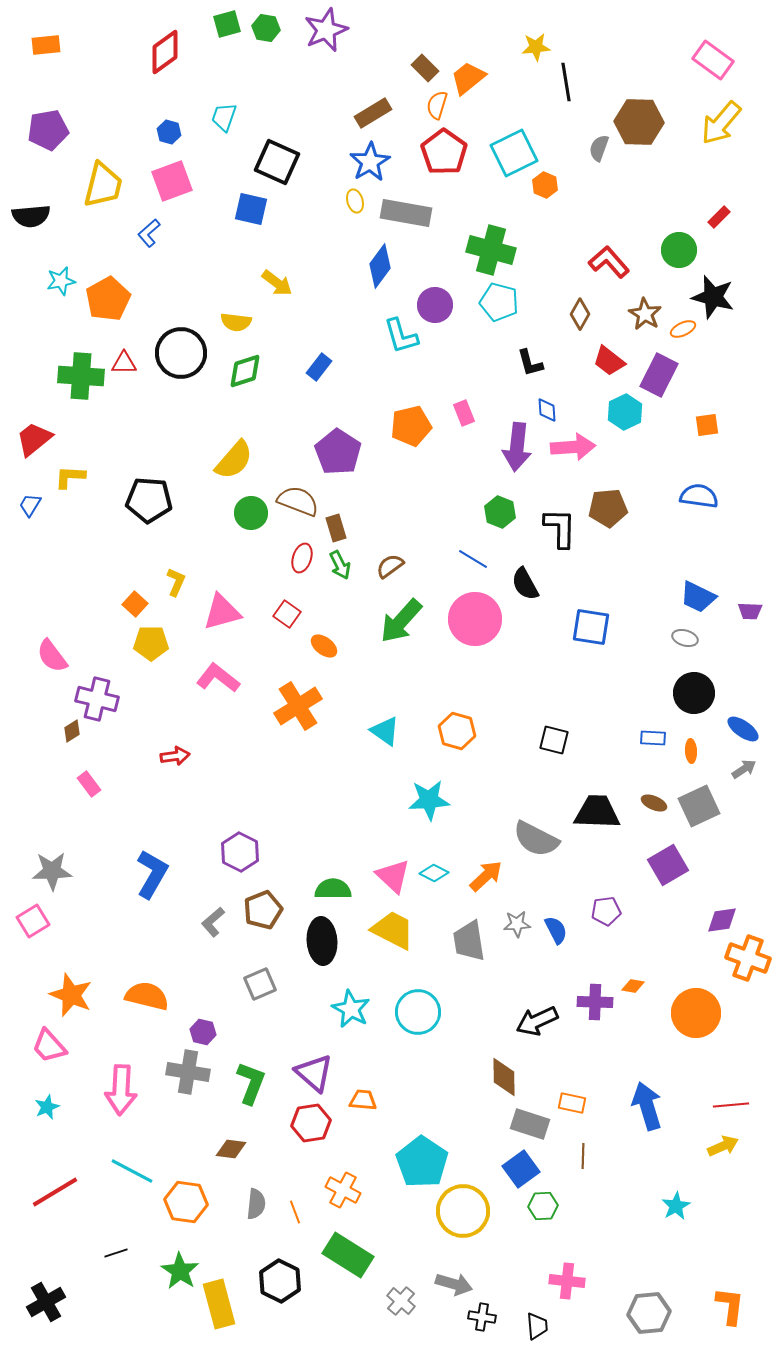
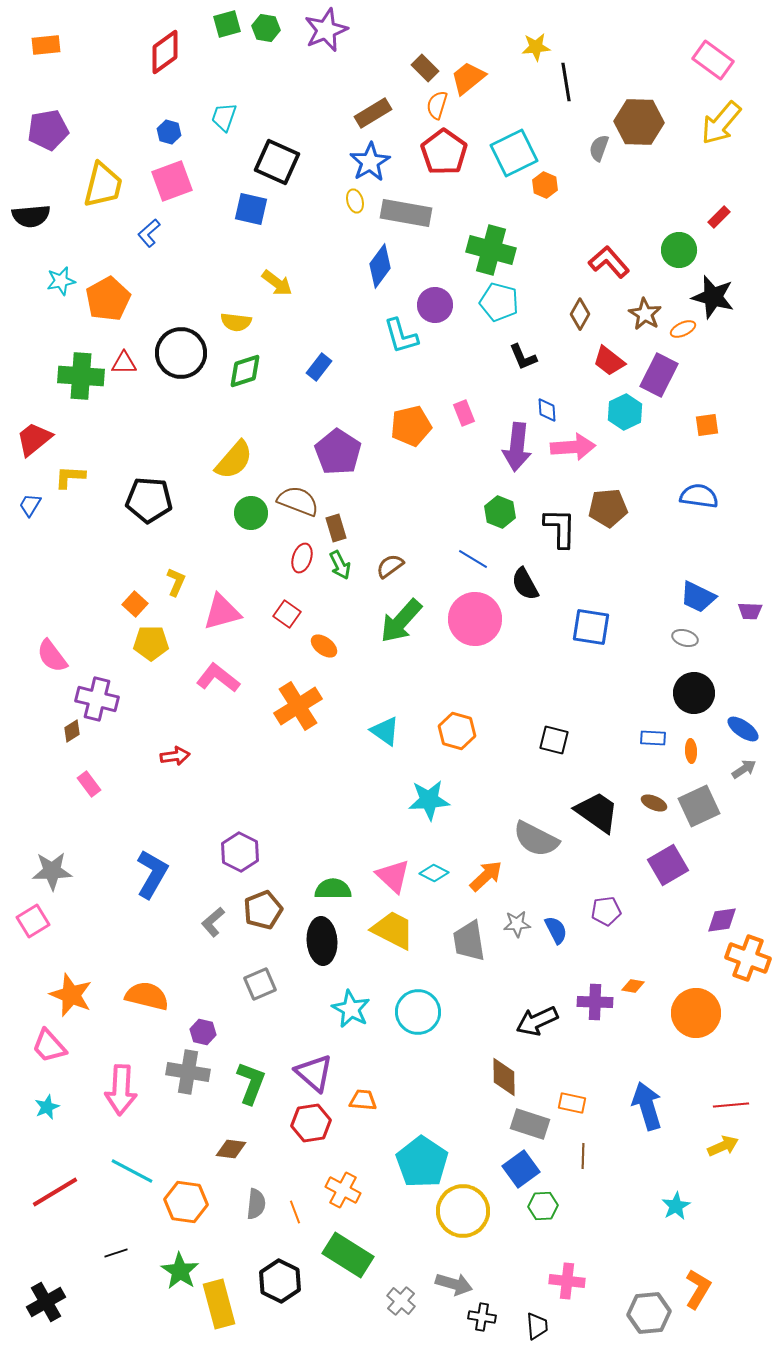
black L-shape at (530, 363): moved 7 px left, 6 px up; rotated 8 degrees counterclockwise
black trapezoid at (597, 812): rotated 33 degrees clockwise
orange L-shape at (730, 1306): moved 32 px left, 17 px up; rotated 24 degrees clockwise
